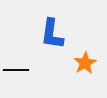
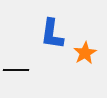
orange star: moved 10 px up
